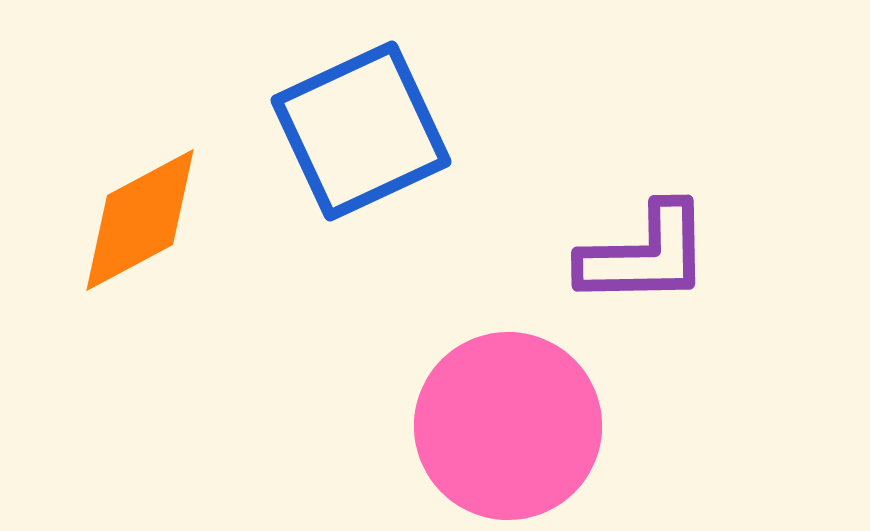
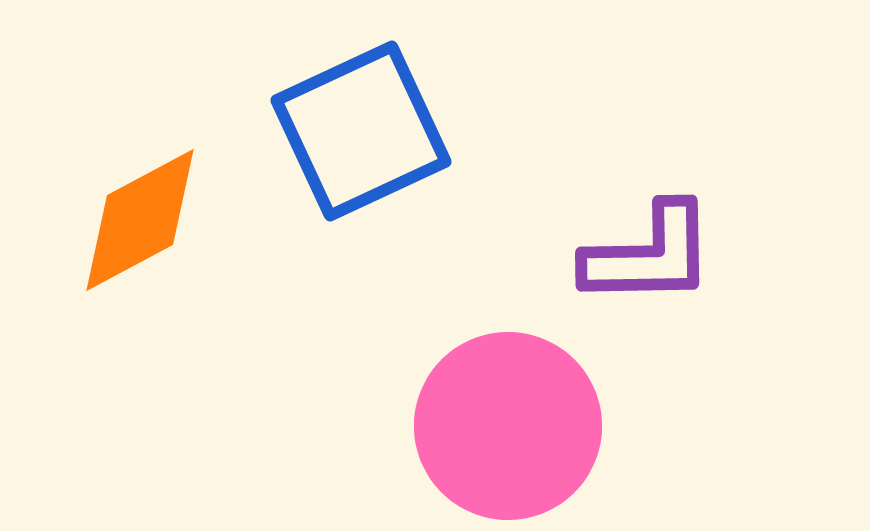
purple L-shape: moved 4 px right
